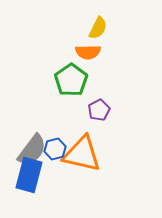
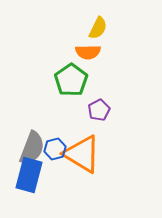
gray semicircle: moved 2 px up; rotated 16 degrees counterclockwise
orange triangle: rotated 18 degrees clockwise
